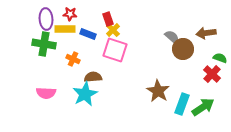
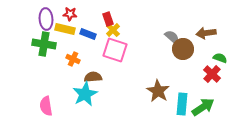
yellow rectangle: rotated 12 degrees clockwise
pink semicircle: moved 13 px down; rotated 78 degrees clockwise
cyan rectangle: rotated 15 degrees counterclockwise
